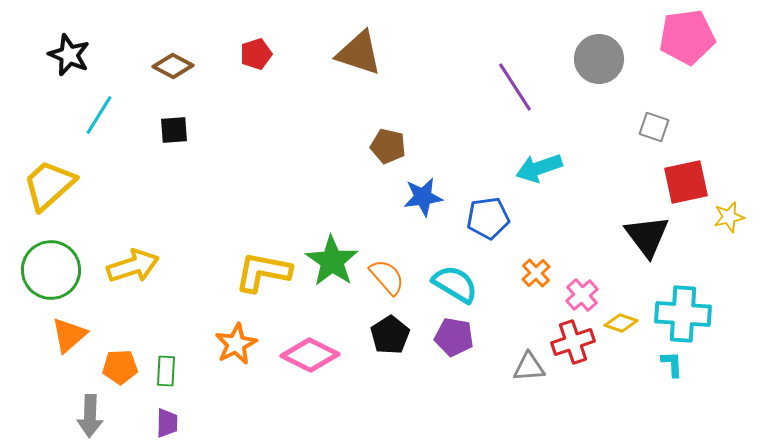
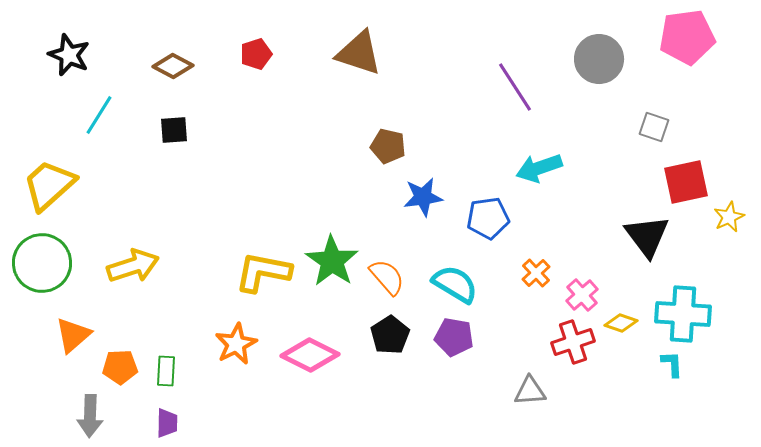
yellow star: rotated 12 degrees counterclockwise
green circle: moved 9 px left, 7 px up
orange triangle: moved 4 px right
gray triangle: moved 1 px right, 24 px down
